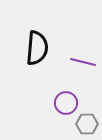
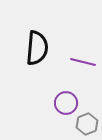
gray hexagon: rotated 20 degrees counterclockwise
